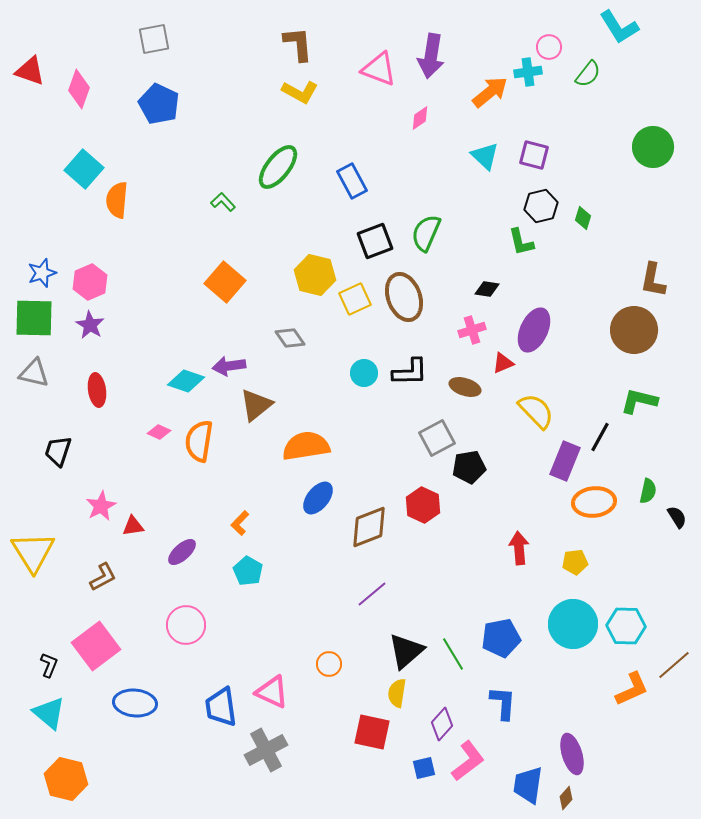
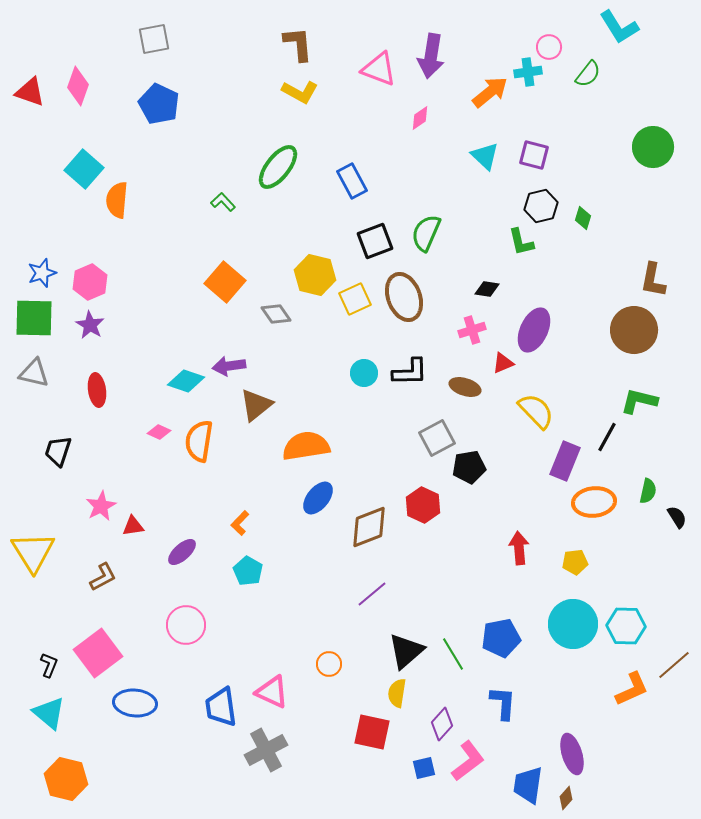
red triangle at (30, 71): moved 21 px down
pink diamond at (79, 89): moved 1 px left, 3 px up
gray diamond at (290, 338): moved 14 px left, 24 px up
black line at (600, 437): moved 7 px right
pink square at (96, 646): moved 2 px right, 7 px down
